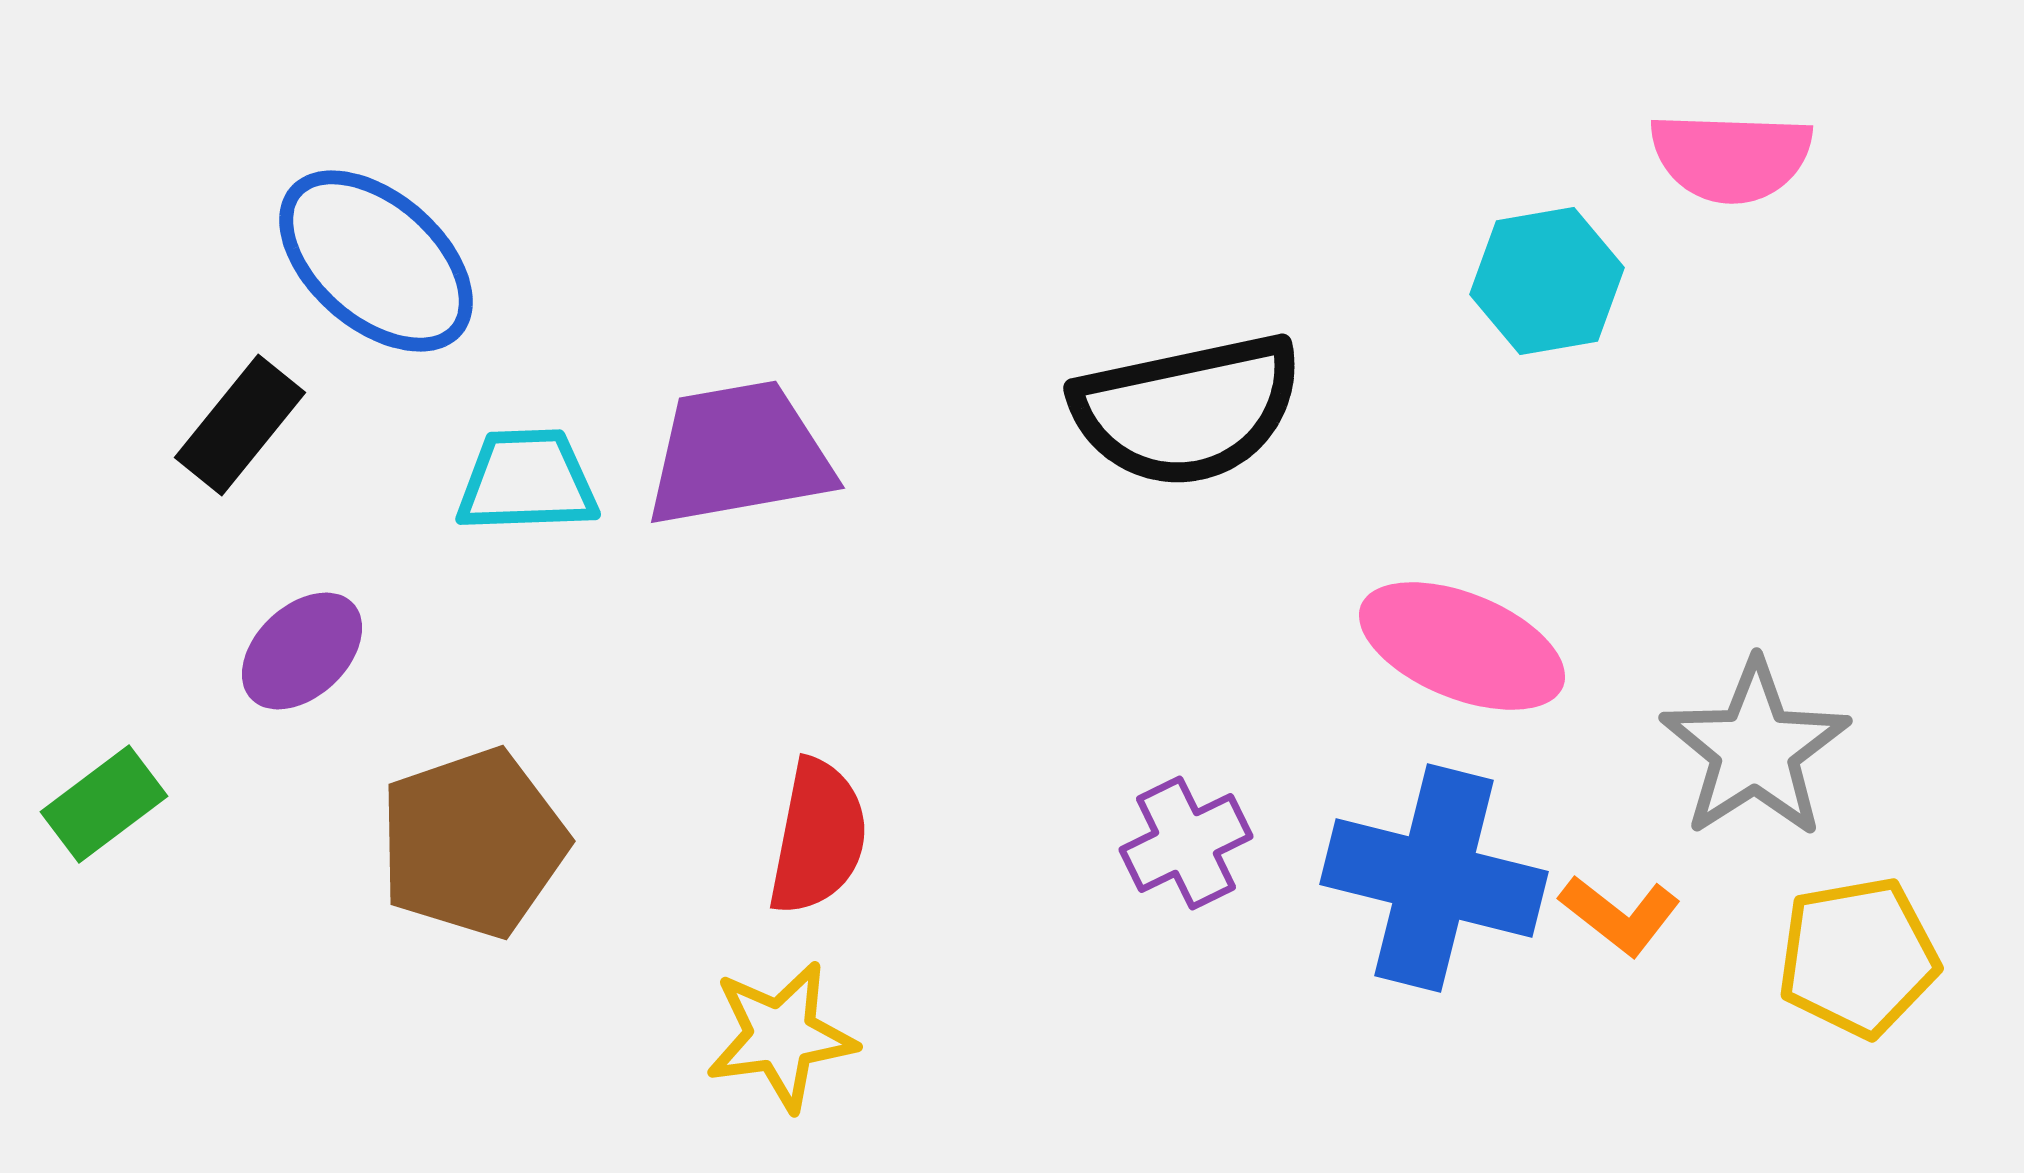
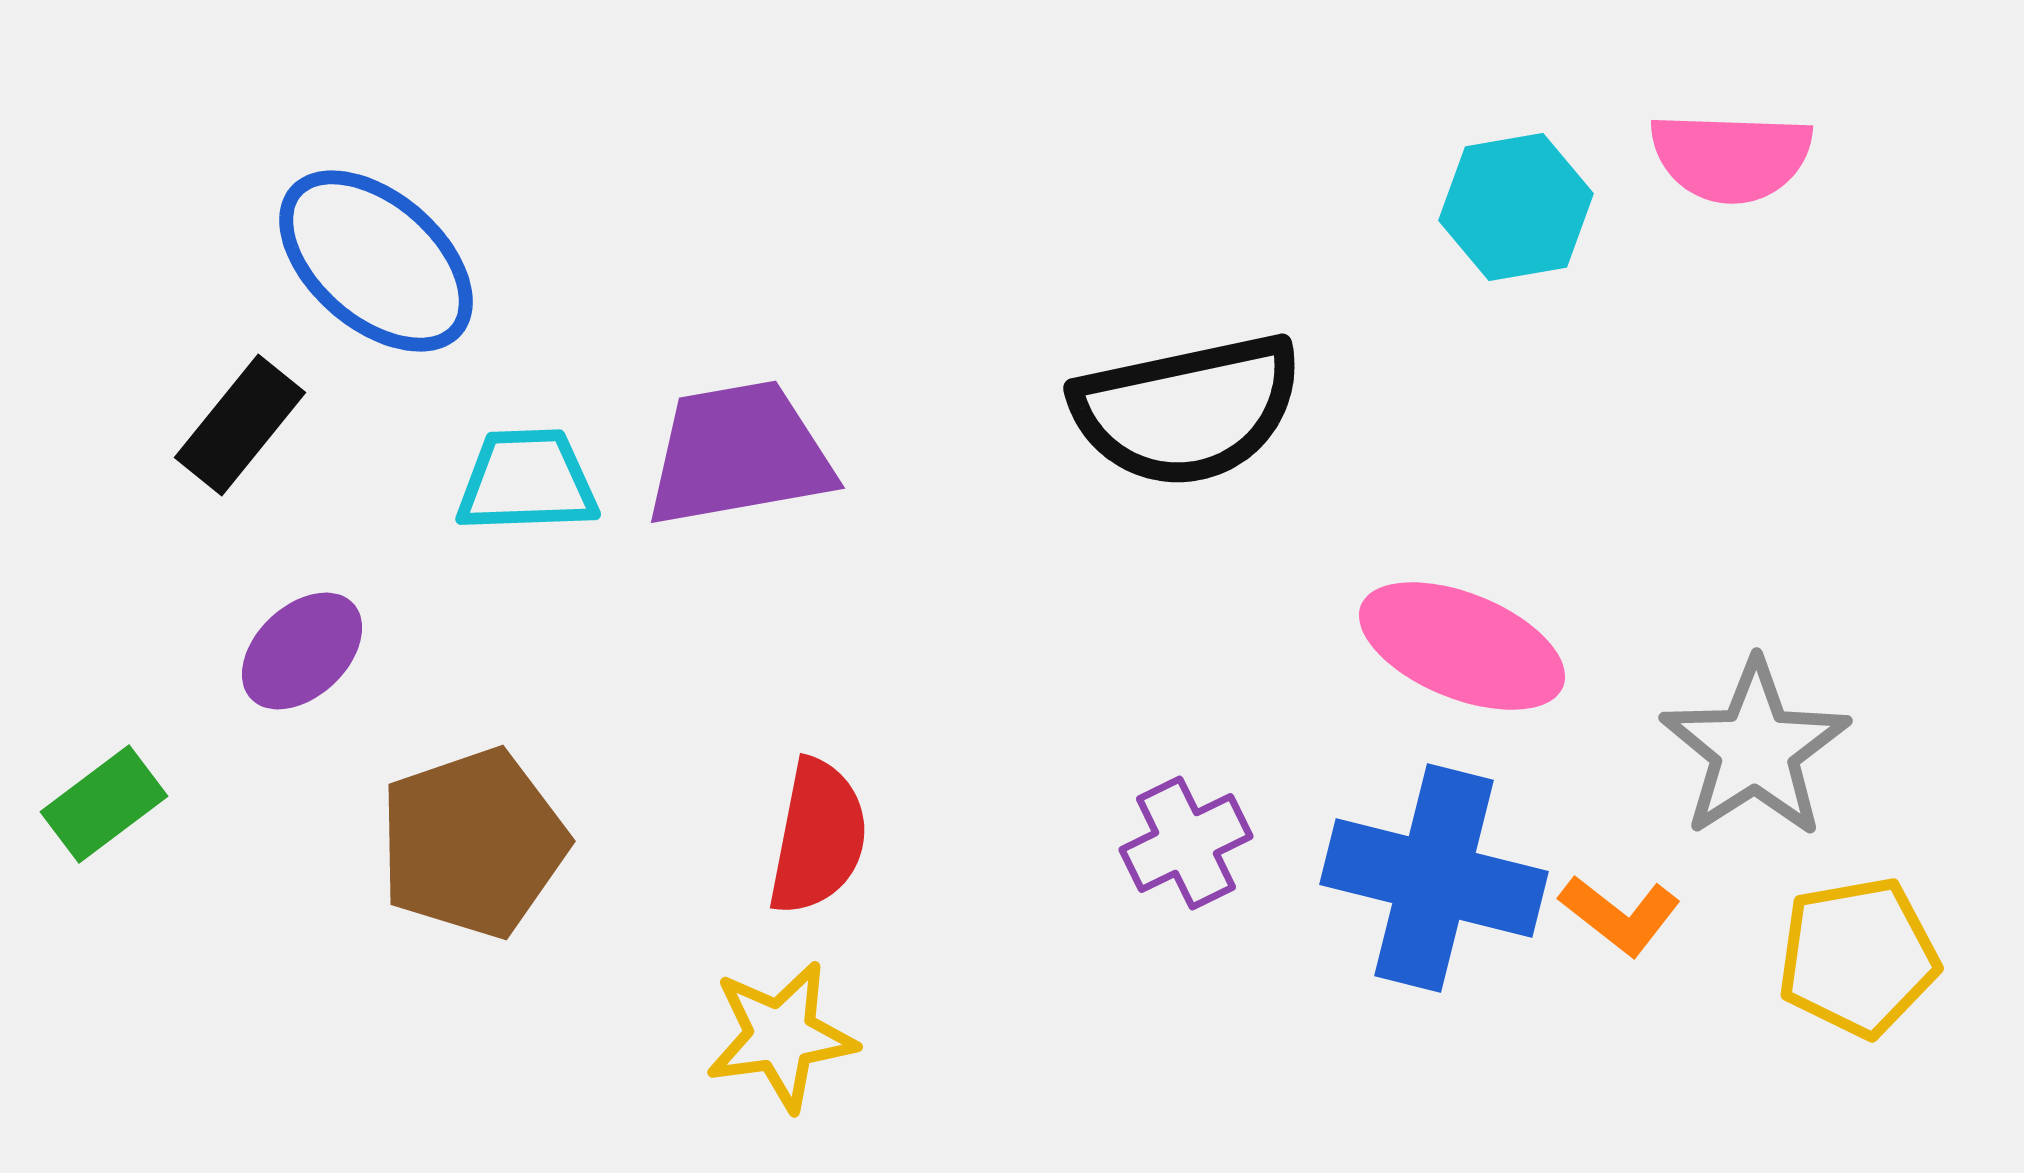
cyan hexagon: moved 31 px left, 74 px up
